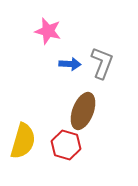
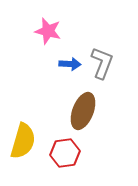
red hexagon: moved 1 px left, 8 px down; rotated 24 degrees counterclockwise
